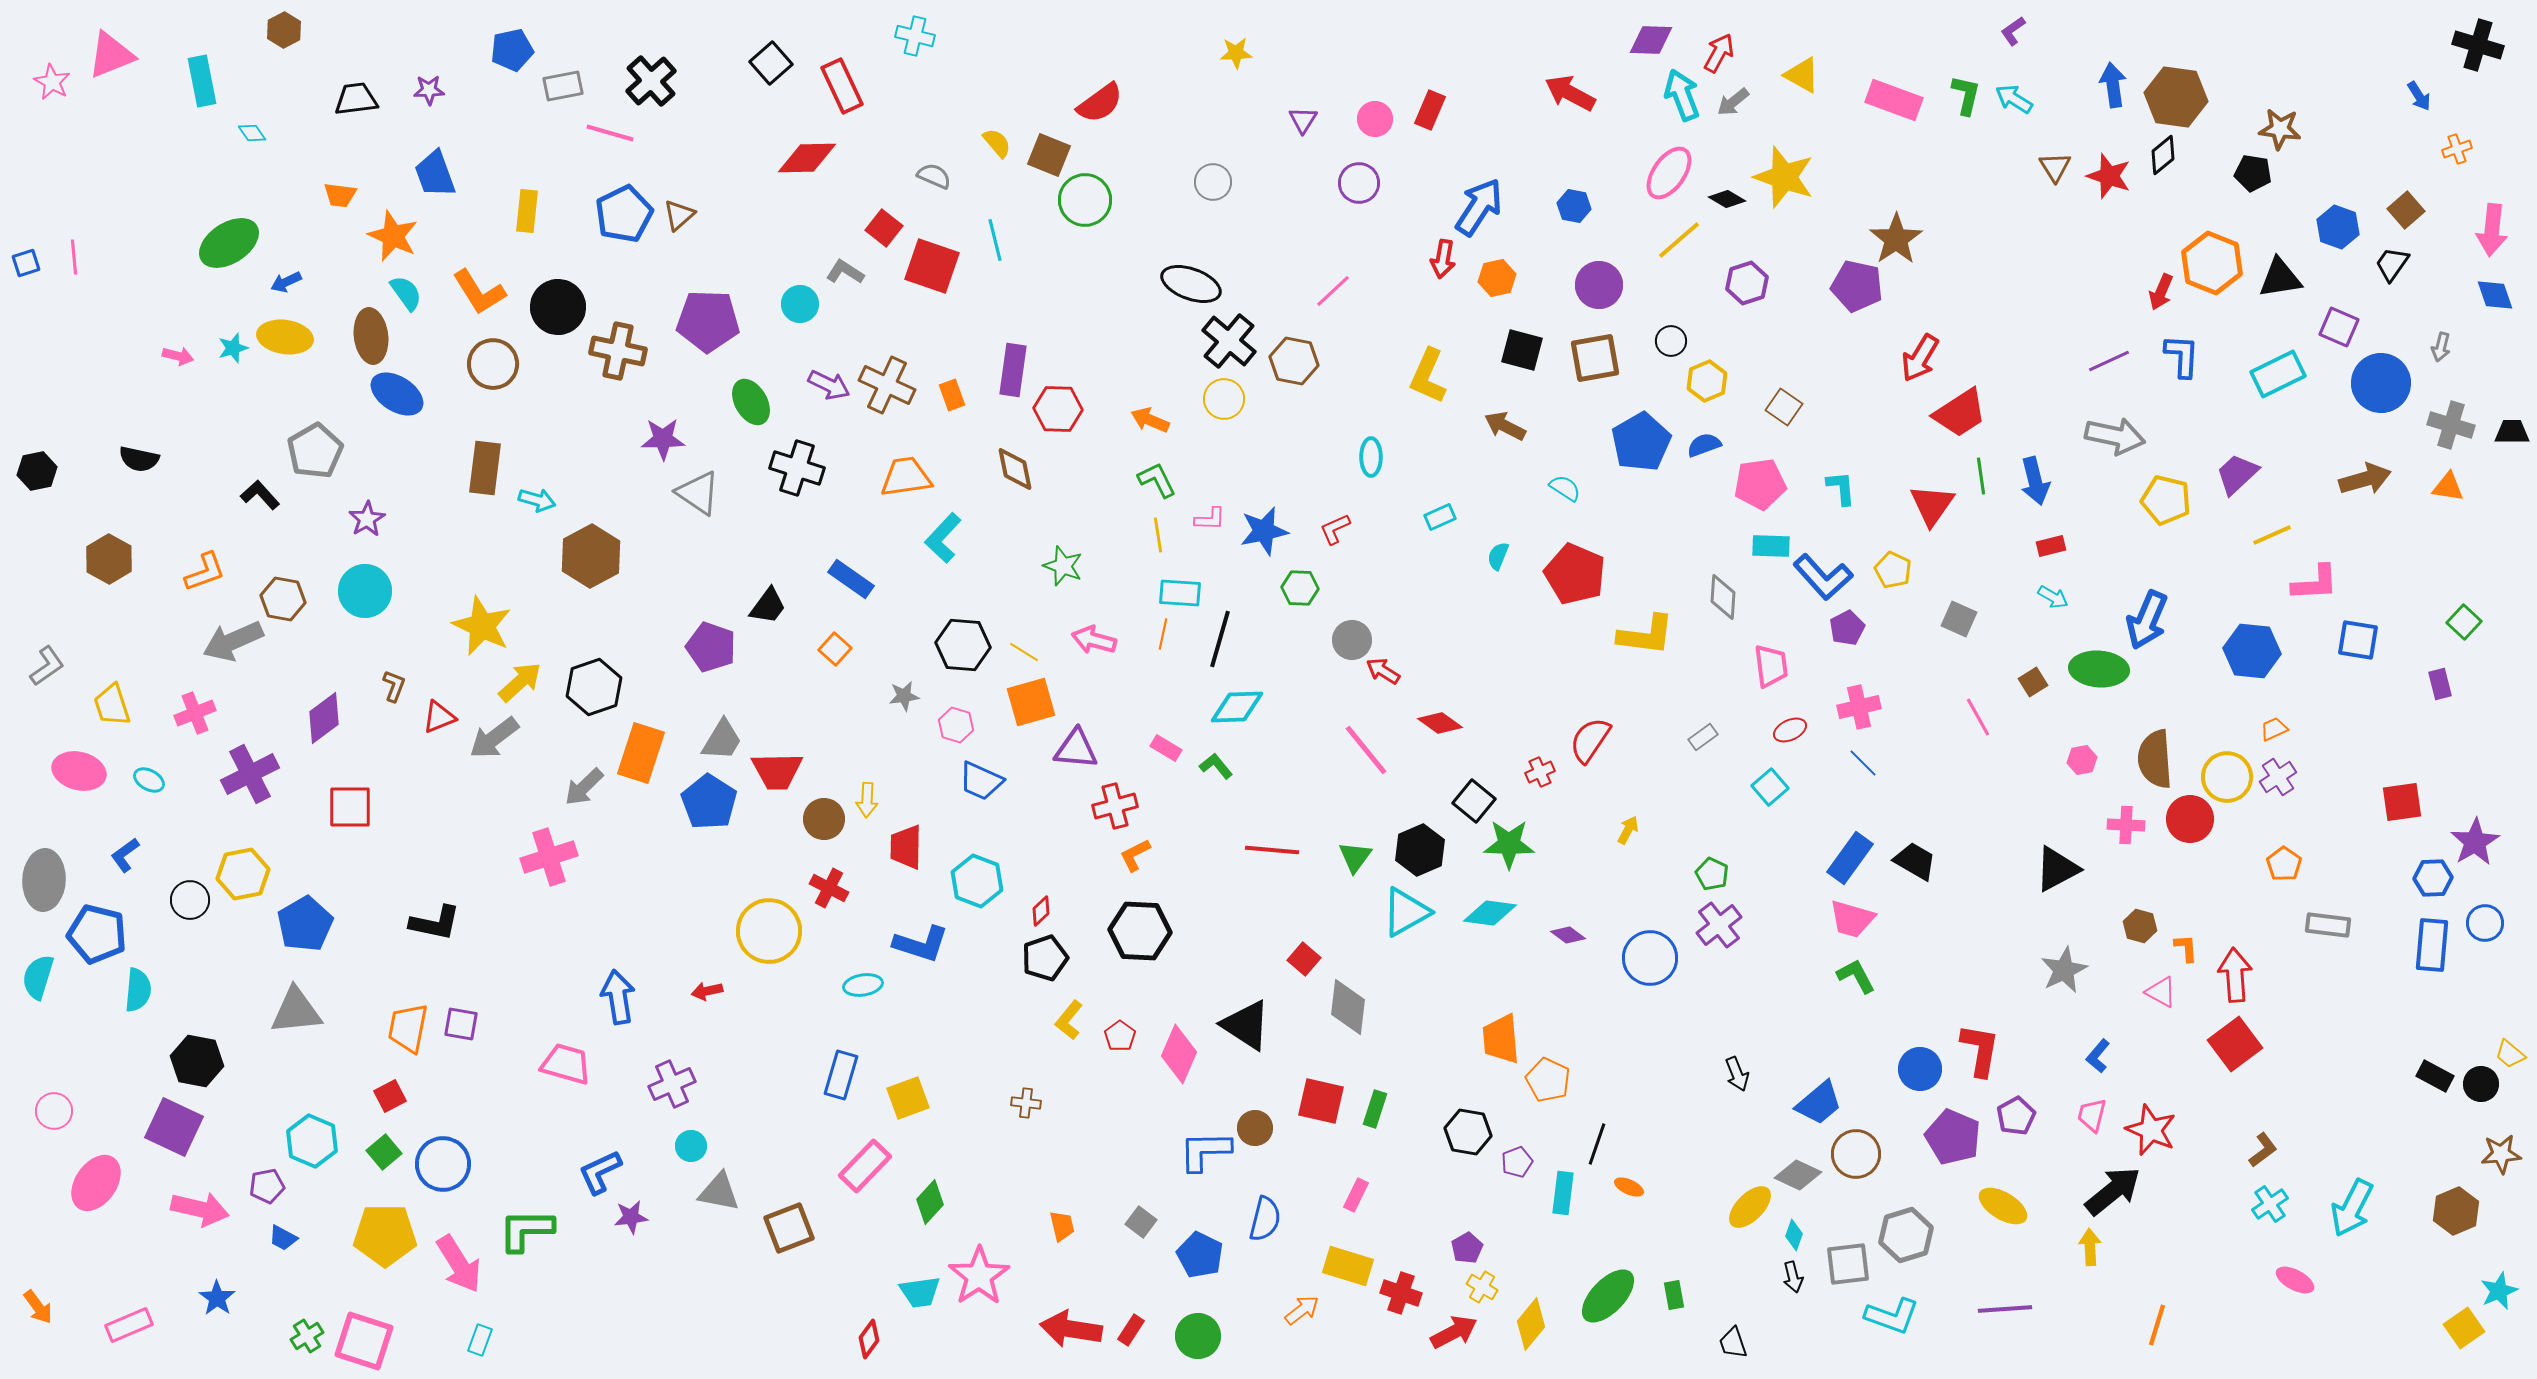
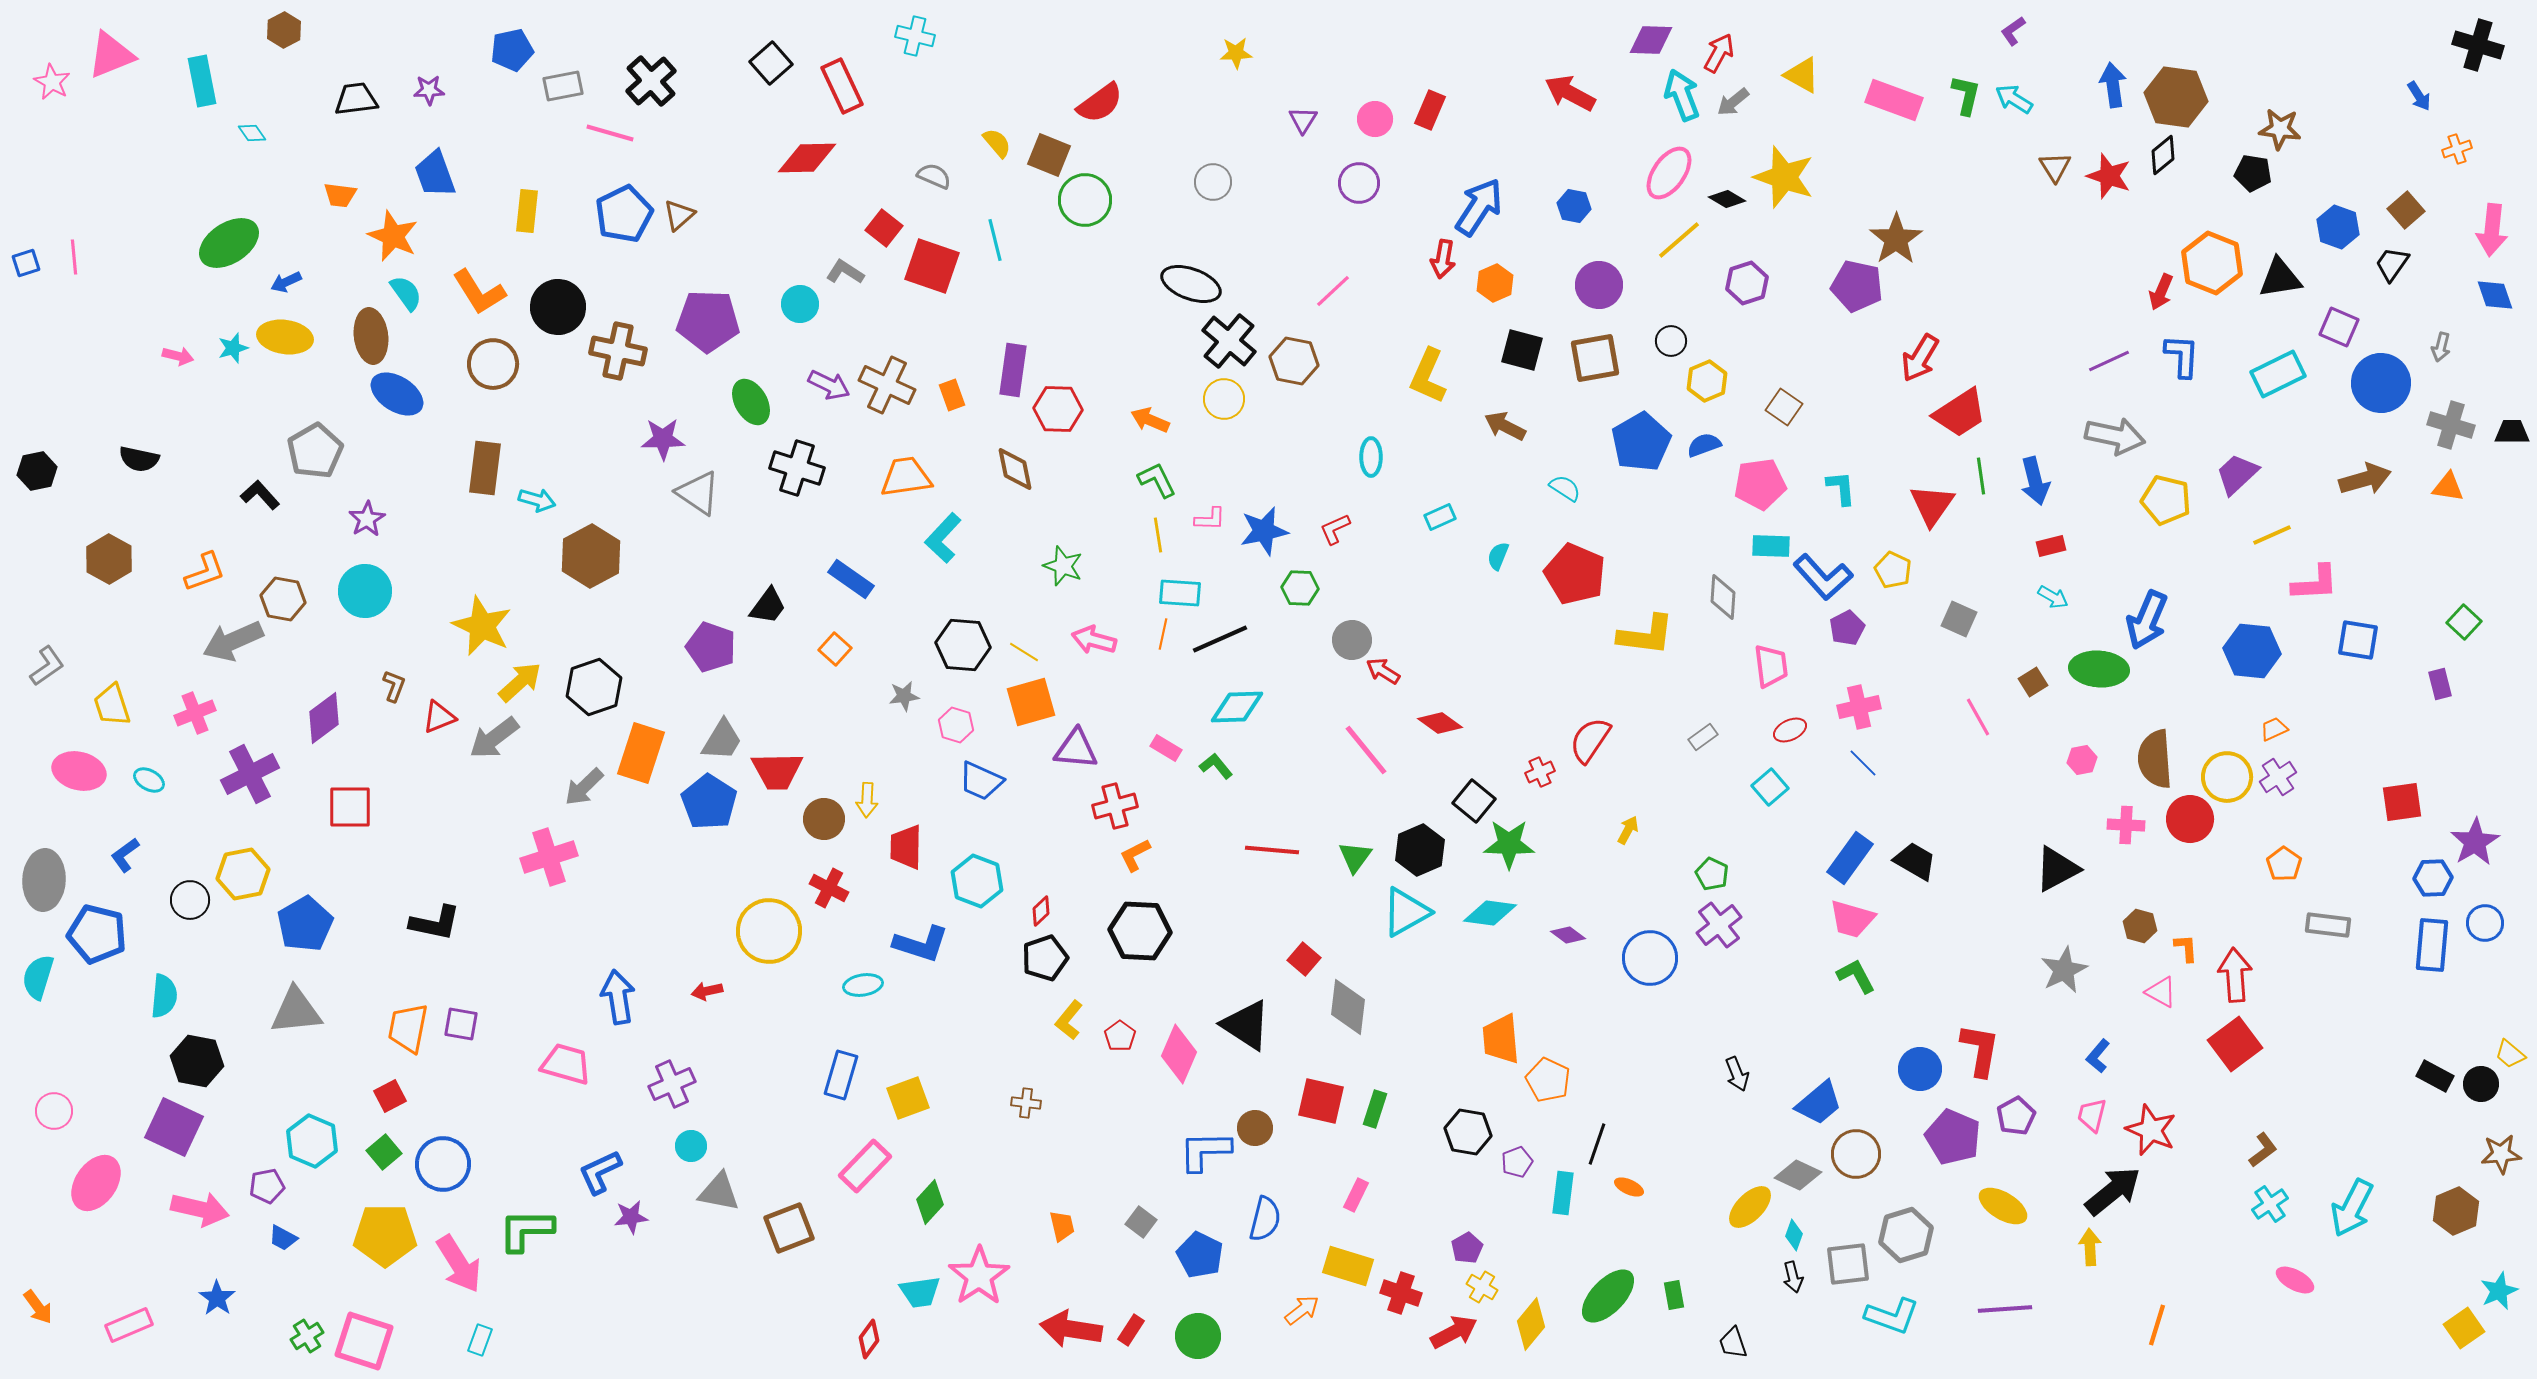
orange hexagon at (1497, 278): moved 2 px left, 5 px down; rotated 12 degrees counterclockwise
black line at (1220, 639): rotated 50 degrees clockwise
cyan semicircle at (138, 990): moved 26 px right, 6 px down
